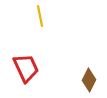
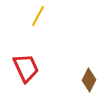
yellow line: moved 2 px left; rotated 40 degrees clockwise
